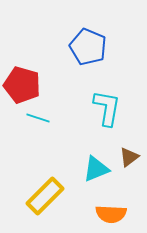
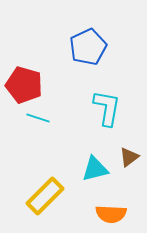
blue pentagon: rotated 24 degrees clockwise
red pentagon: moved 2 px right
cyan triangle: moved 1 px left; rotated 8 degrees clockwise
